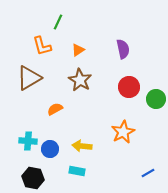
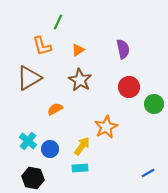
green circle: moved 2 px left, 5 px down
orange star: moved 17 px left, 5 px up
cyan cross: rotated 36 degrees clockwise
yellow arrow: rotated 120 degrees clockwise
cyan rectangle: moved 3 px right, 3 px up; rotated 14 degrees counterclockwise
